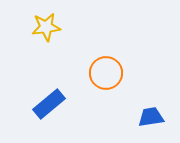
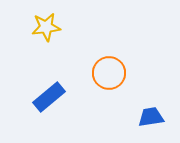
orange circle: moved 3 px right
blue rectangle: moved 7 px up
